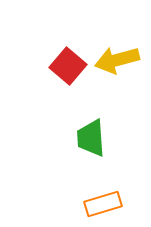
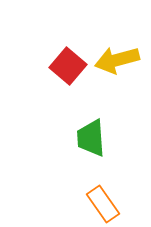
orange rectangle: rotated 72 degrees clockwise
